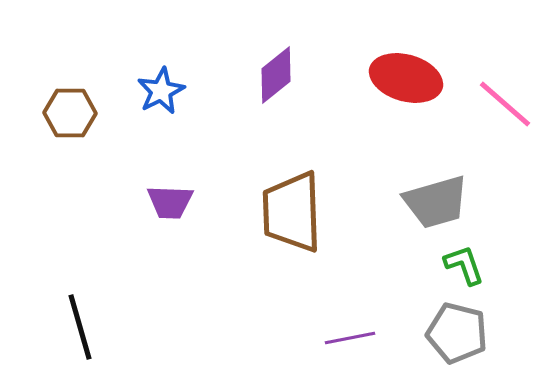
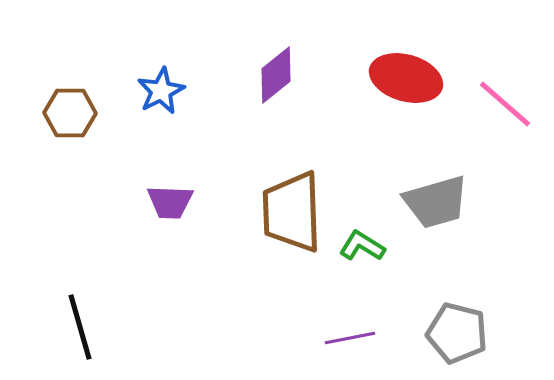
green L-shape: moved 102 px left, 19 px up; rotated 39 degrees counterclockwise
